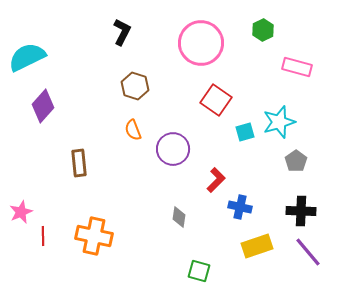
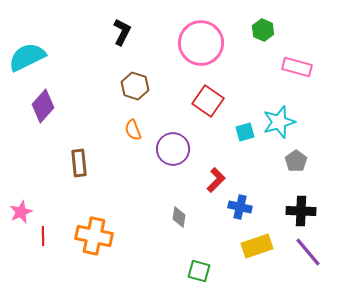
green hexagon: rotated 10 degrees counterclockwise
red square: moved 8 px left, 1 px down
